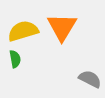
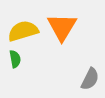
gray semicircle: rotated 90 degrees clockwise
